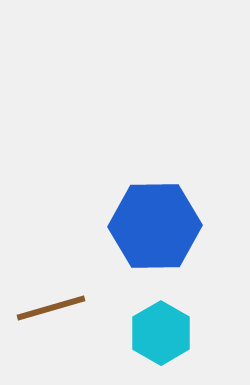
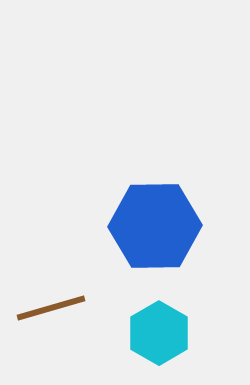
cyan hexagon: moved 2 px left
